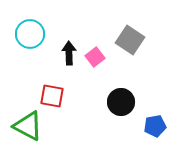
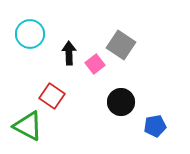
gray square: moved 9 px left, 5 px down
pink square: moved 7 px down
red square: rotated 25 degrees clockwise
